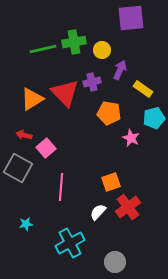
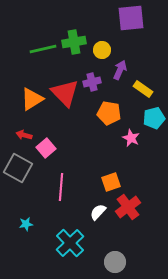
cyan cross: rotated 16 degrees counterclockwise
